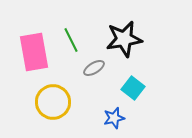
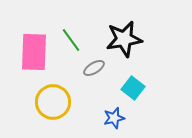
green line: rotated 10 degrees counterclockwise
pink rectangle: rotated 12 degrees clockwise
